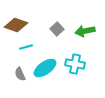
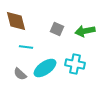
brown diamond: moved 4 px up; rotated 55 degrees clockwise
gray square: rotated 24 degrees counterclockwise
cyan line: rotated 24 degrees clockwise
gray semicircle: rotated 24 degrees counterclockwise
